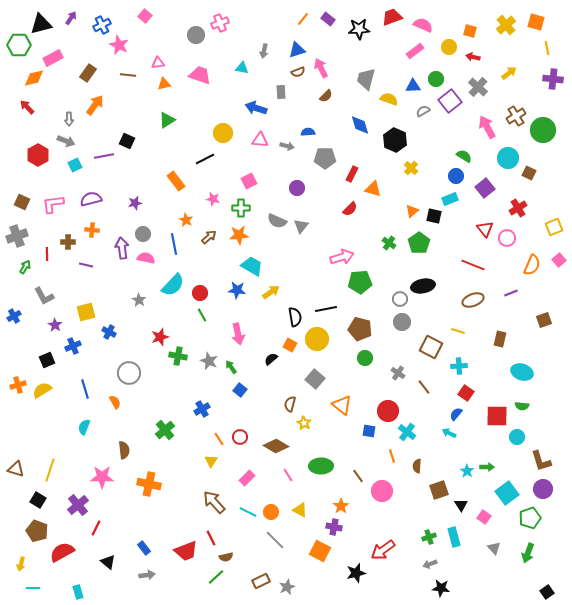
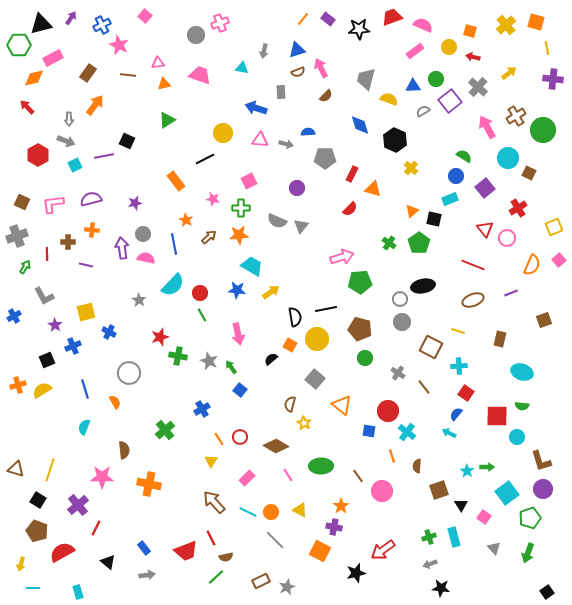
gray arrow at (287, 146): moved 1 px left, 2 px up
black square at (434, 216): moved 3 px down
